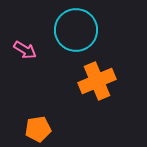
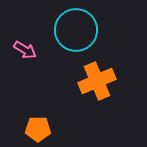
orange pentagon: rotated 10 degrees clockwise
